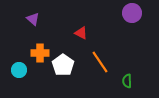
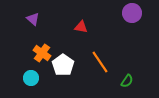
red triangle: moved 6 px up; rotated 16 degrees counterclockwise
orange cross: moved 2 px right; rotated 36 degrees clockwise
cyan circle: moved 12 px right, 8 px down
green semicircle: rotated 144 degrees counterclockwise
